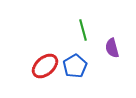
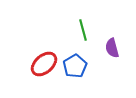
red ellipse: moved 1 px left, 2 px up
